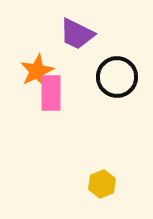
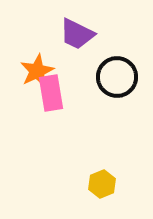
pink rectangle: rotated 9 degrees counterclockwise
